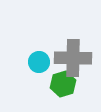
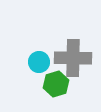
green hexagon: moved 7 px left
